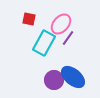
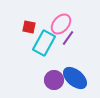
red square: moved 8 px down
blue ellipse: moved 2 px right, 1 px down
